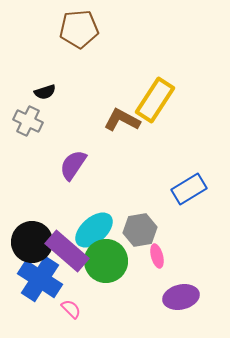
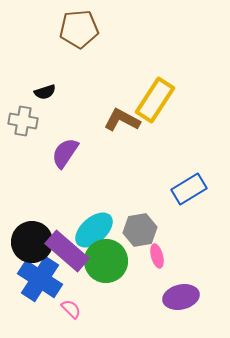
gray cross: moved 5 px left; rotated 16 degrees counterclockwise
purple semicircle: moved 8 px left, 12 px up
